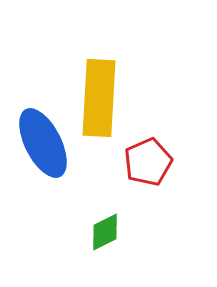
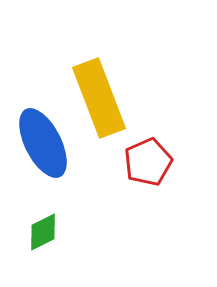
yellow rectangle: rotated 24 degrees counterclockwise
green diamond: moved 62 px left
